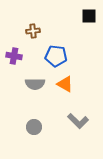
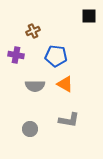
brown cross: rotated 16 degrees counterclockwise
purple cross: moved 2 px right, 1 px up
gray semicircle: moved 2 px down
gray L-shape: moved 9 px left, 1 px up; rotated 35 degrees counterclockwise
gray circle: moved 4 px left, 2 px down
